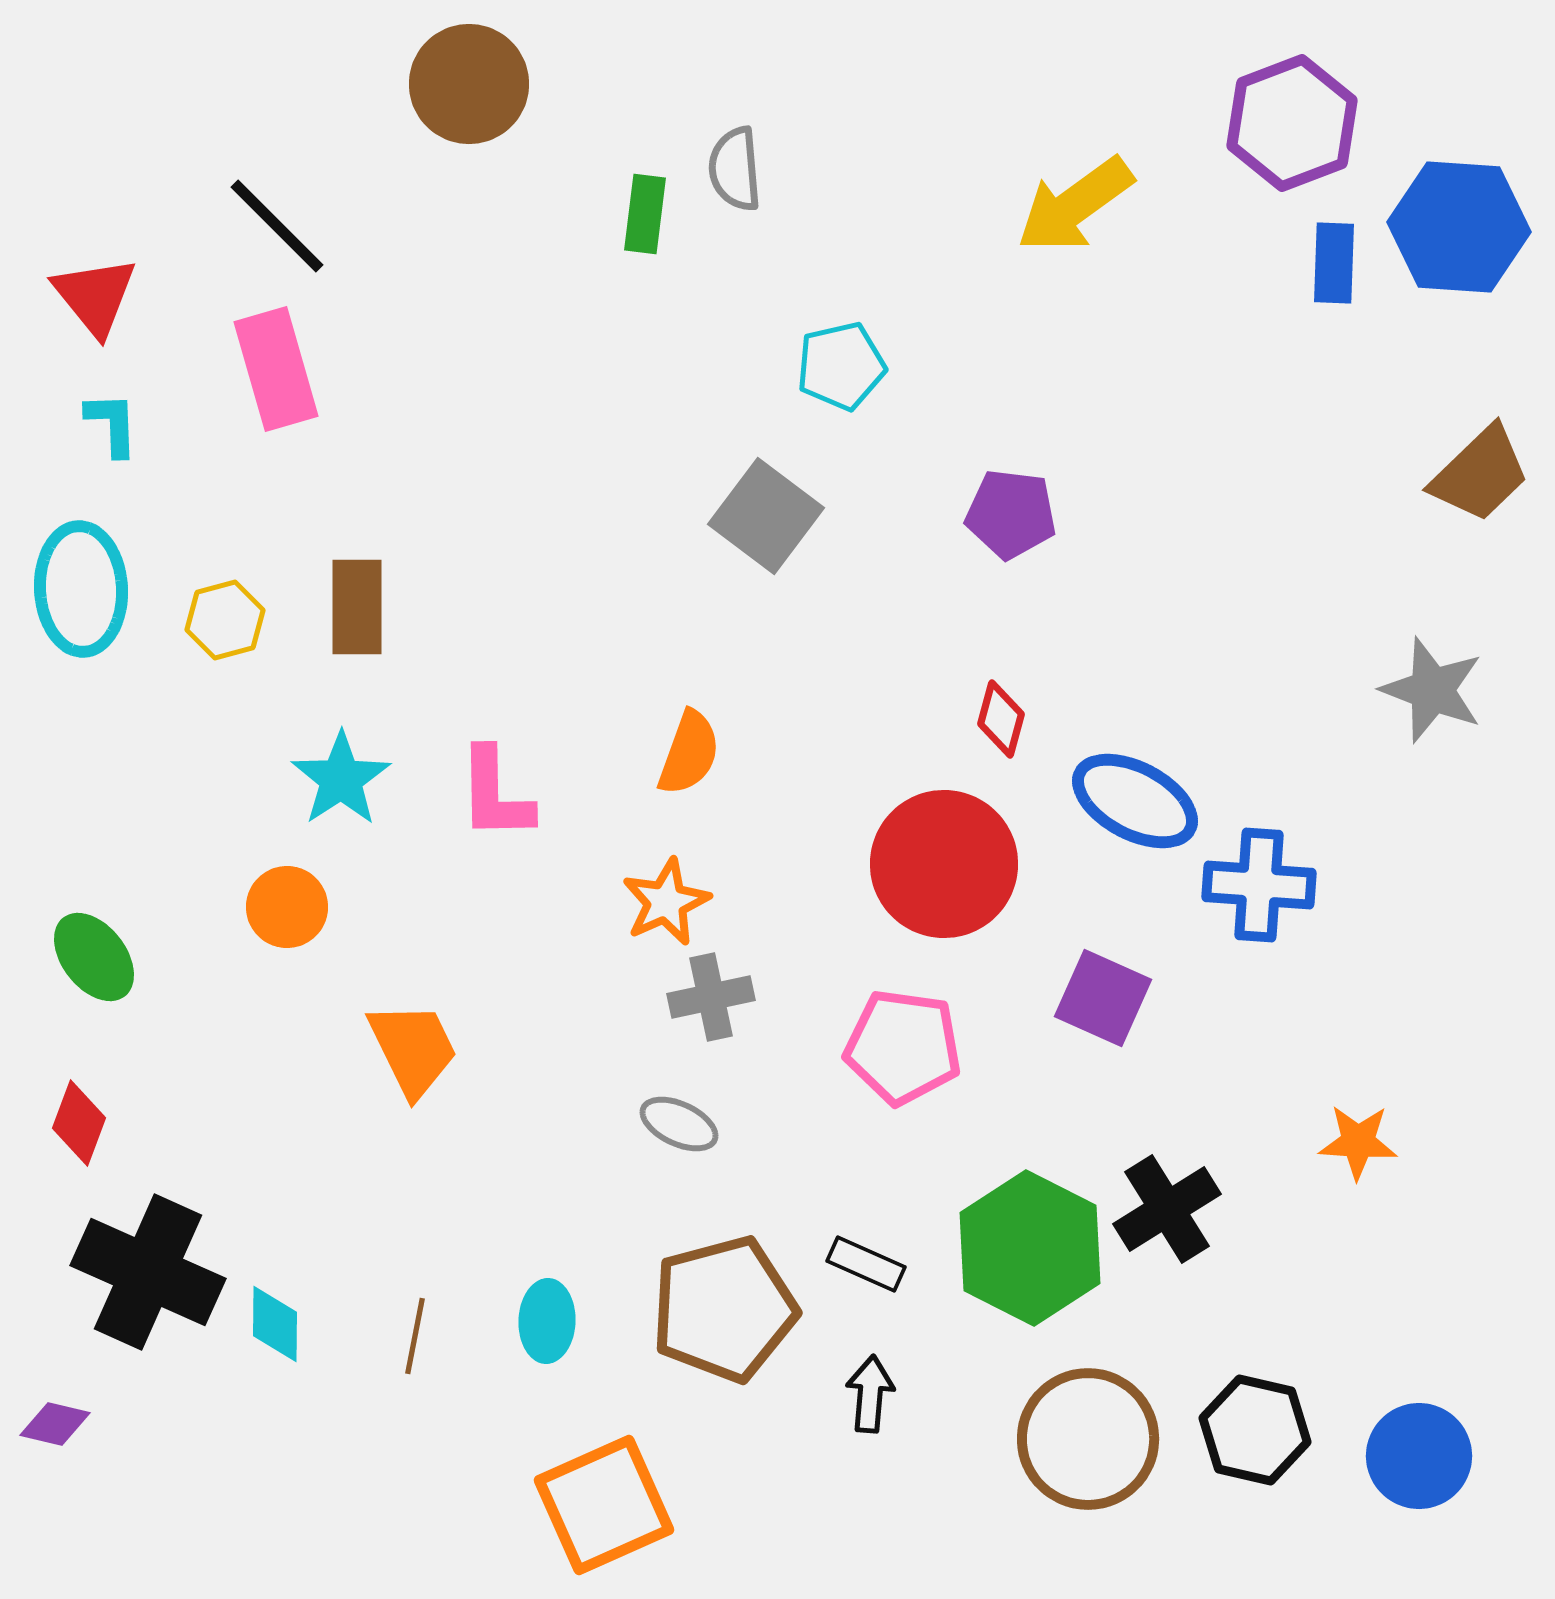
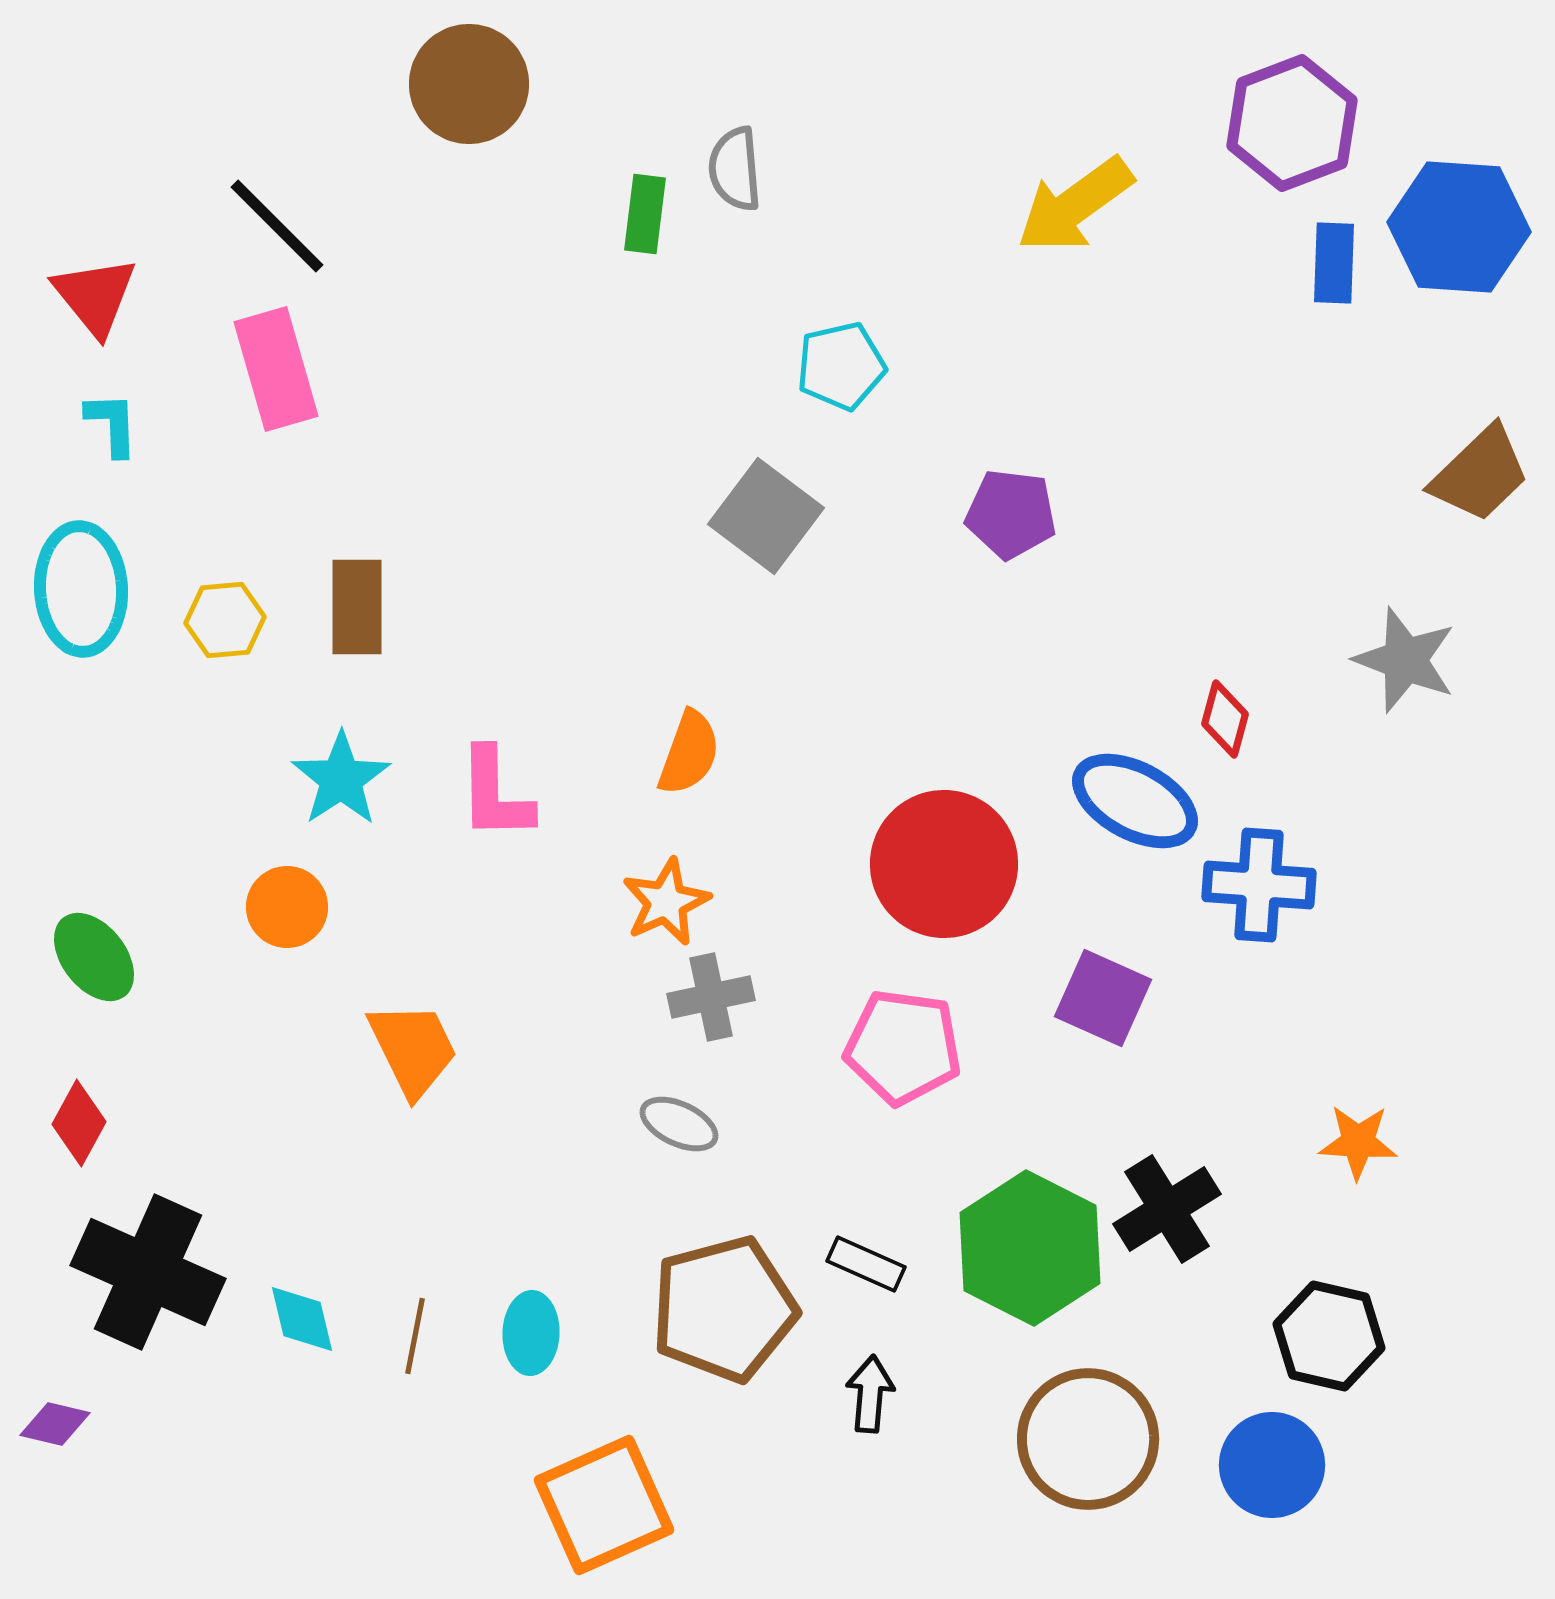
yellow hexagon at (225, 620): rotated 10 degrees clockwise
gray star at (1432, 690): moved 27 px left, 30 px up
red diamond at (1001, 719): moved 224 px right
red diamond at (79, 1123): rotated 8 degrees clockwise
cyan ellipse at (547, 1321): moved 16 px left, 12 px down
cyan diamond at (275, 1324): moved 27 px right, 5 px up; rotated 14 degrees counterclockwise
black hexagon at (1255, 1430): moved 74 px right, 94 px up
blue circle at (1419, 1456): moved 147 px left, 9 px down
